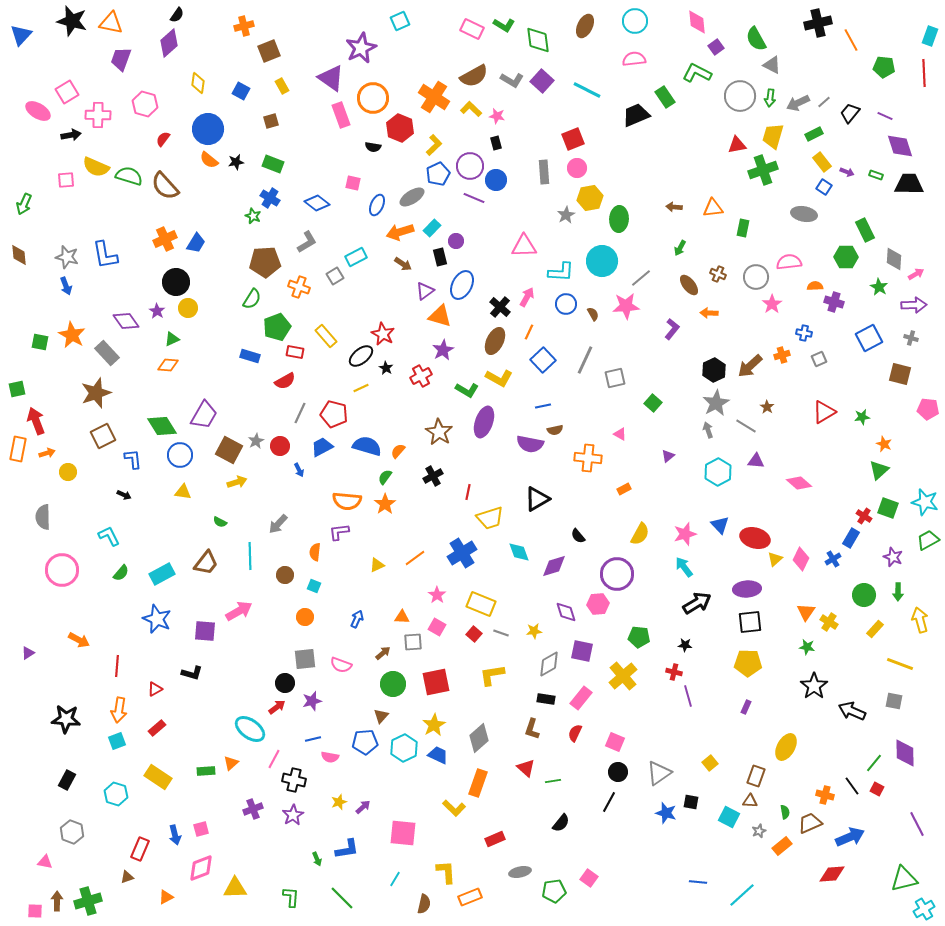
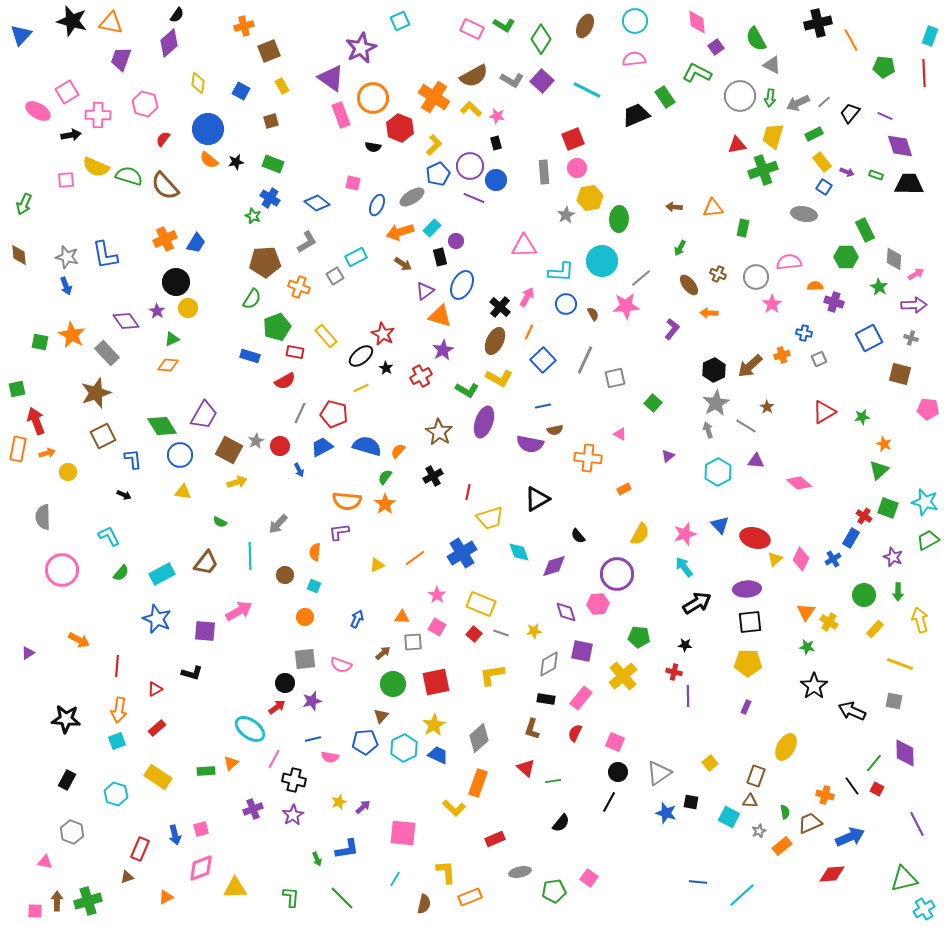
green diamond at (538, 40): moved 3 px right, 1 px up; rotated 40 degrees clockwise
purple line at (688, 696): rotated 15 degrees clockwise
